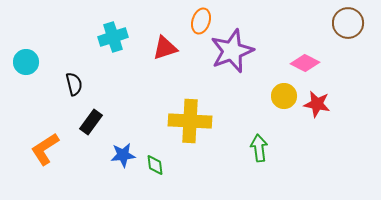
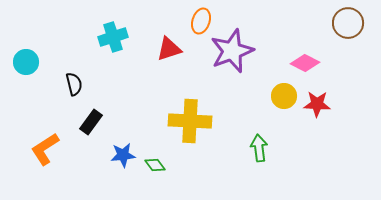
red triangle: moved 4 px right, 1 px down
red star: rotated 8 degrees counterclockwise
green diamond: rotated 30 degrees counterclockwise
